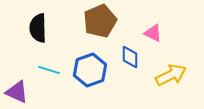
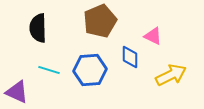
pink triangle: moved 3 px down
blue hexagon: rotated 16 degrees clockwise
